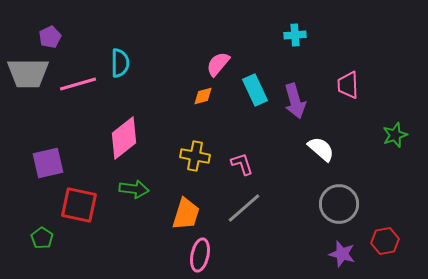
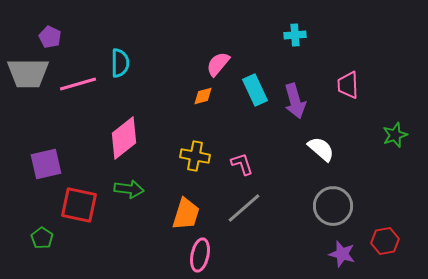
purple pentagon: rotated 20 degrees counterclockwise
purple square: moved 2 px left, 1 px down
green arrow: moved 5 px left
gray circle: moved 6 px left, 2 px down
